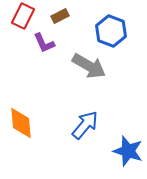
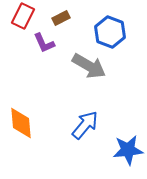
brown rectangle: moved 1 px right, 2 px down
blue hexagon: moved 1 px left, 1 px down
blue star: moved 1 px up; rotated 24 degrees counterclockwise
